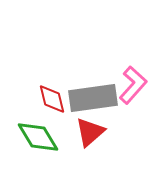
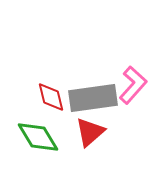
red diamond: moved 1 px left, 2 px up
